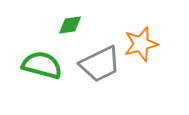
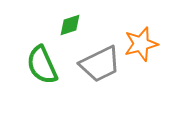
green diamond: rotated 10 degrees counterclockwise
green semicircle: rotated 129 degrees counterclockwise
